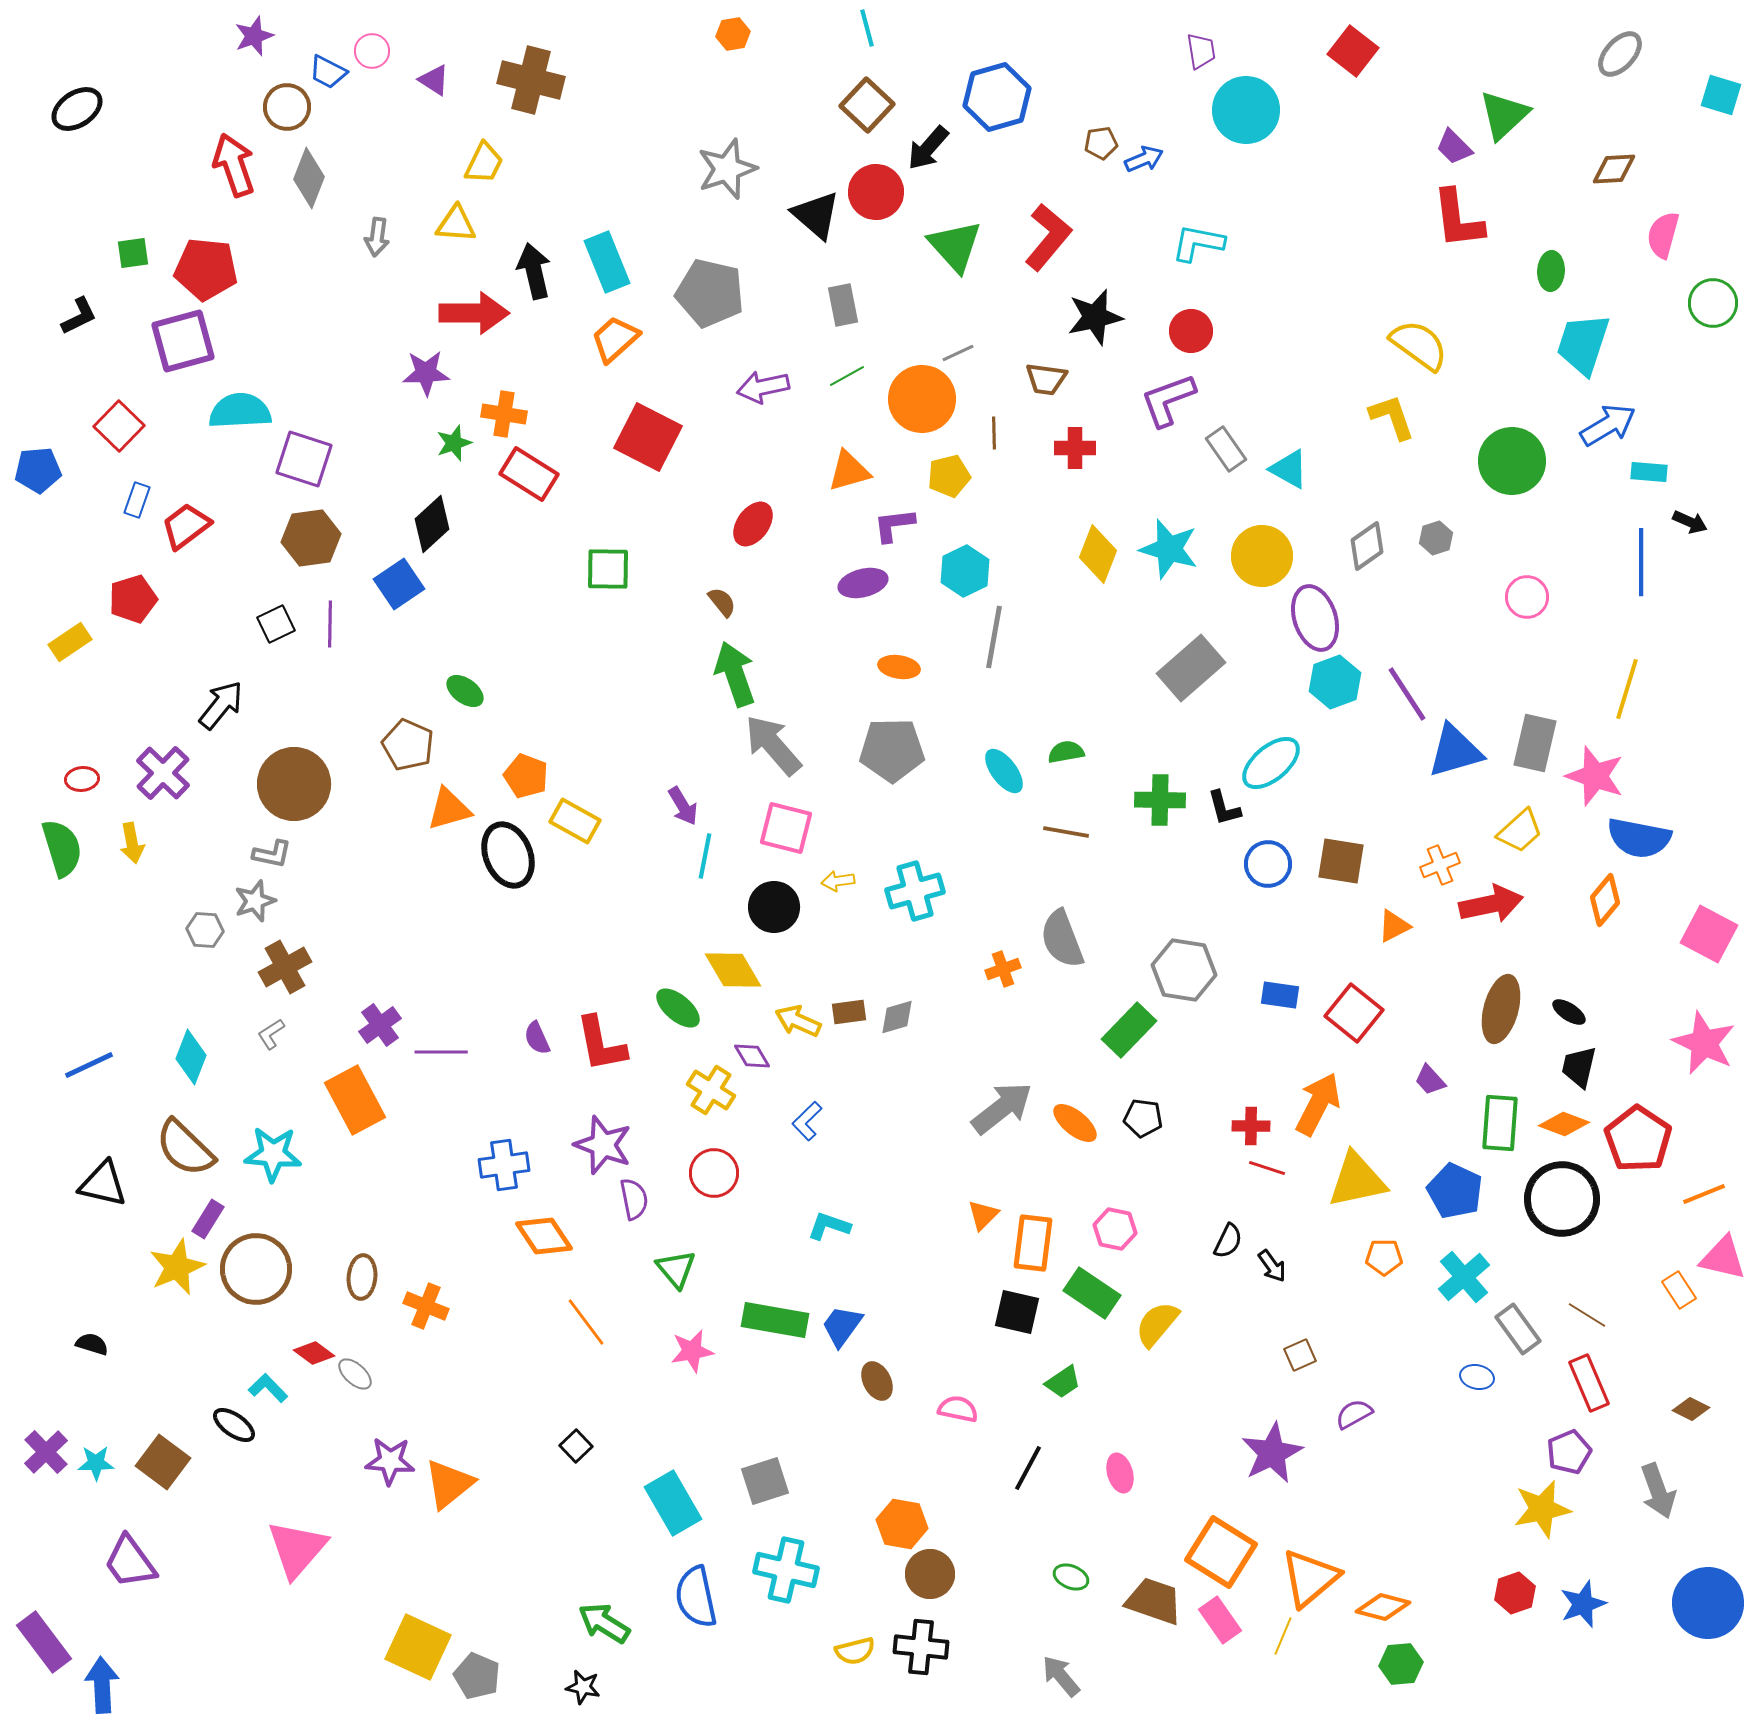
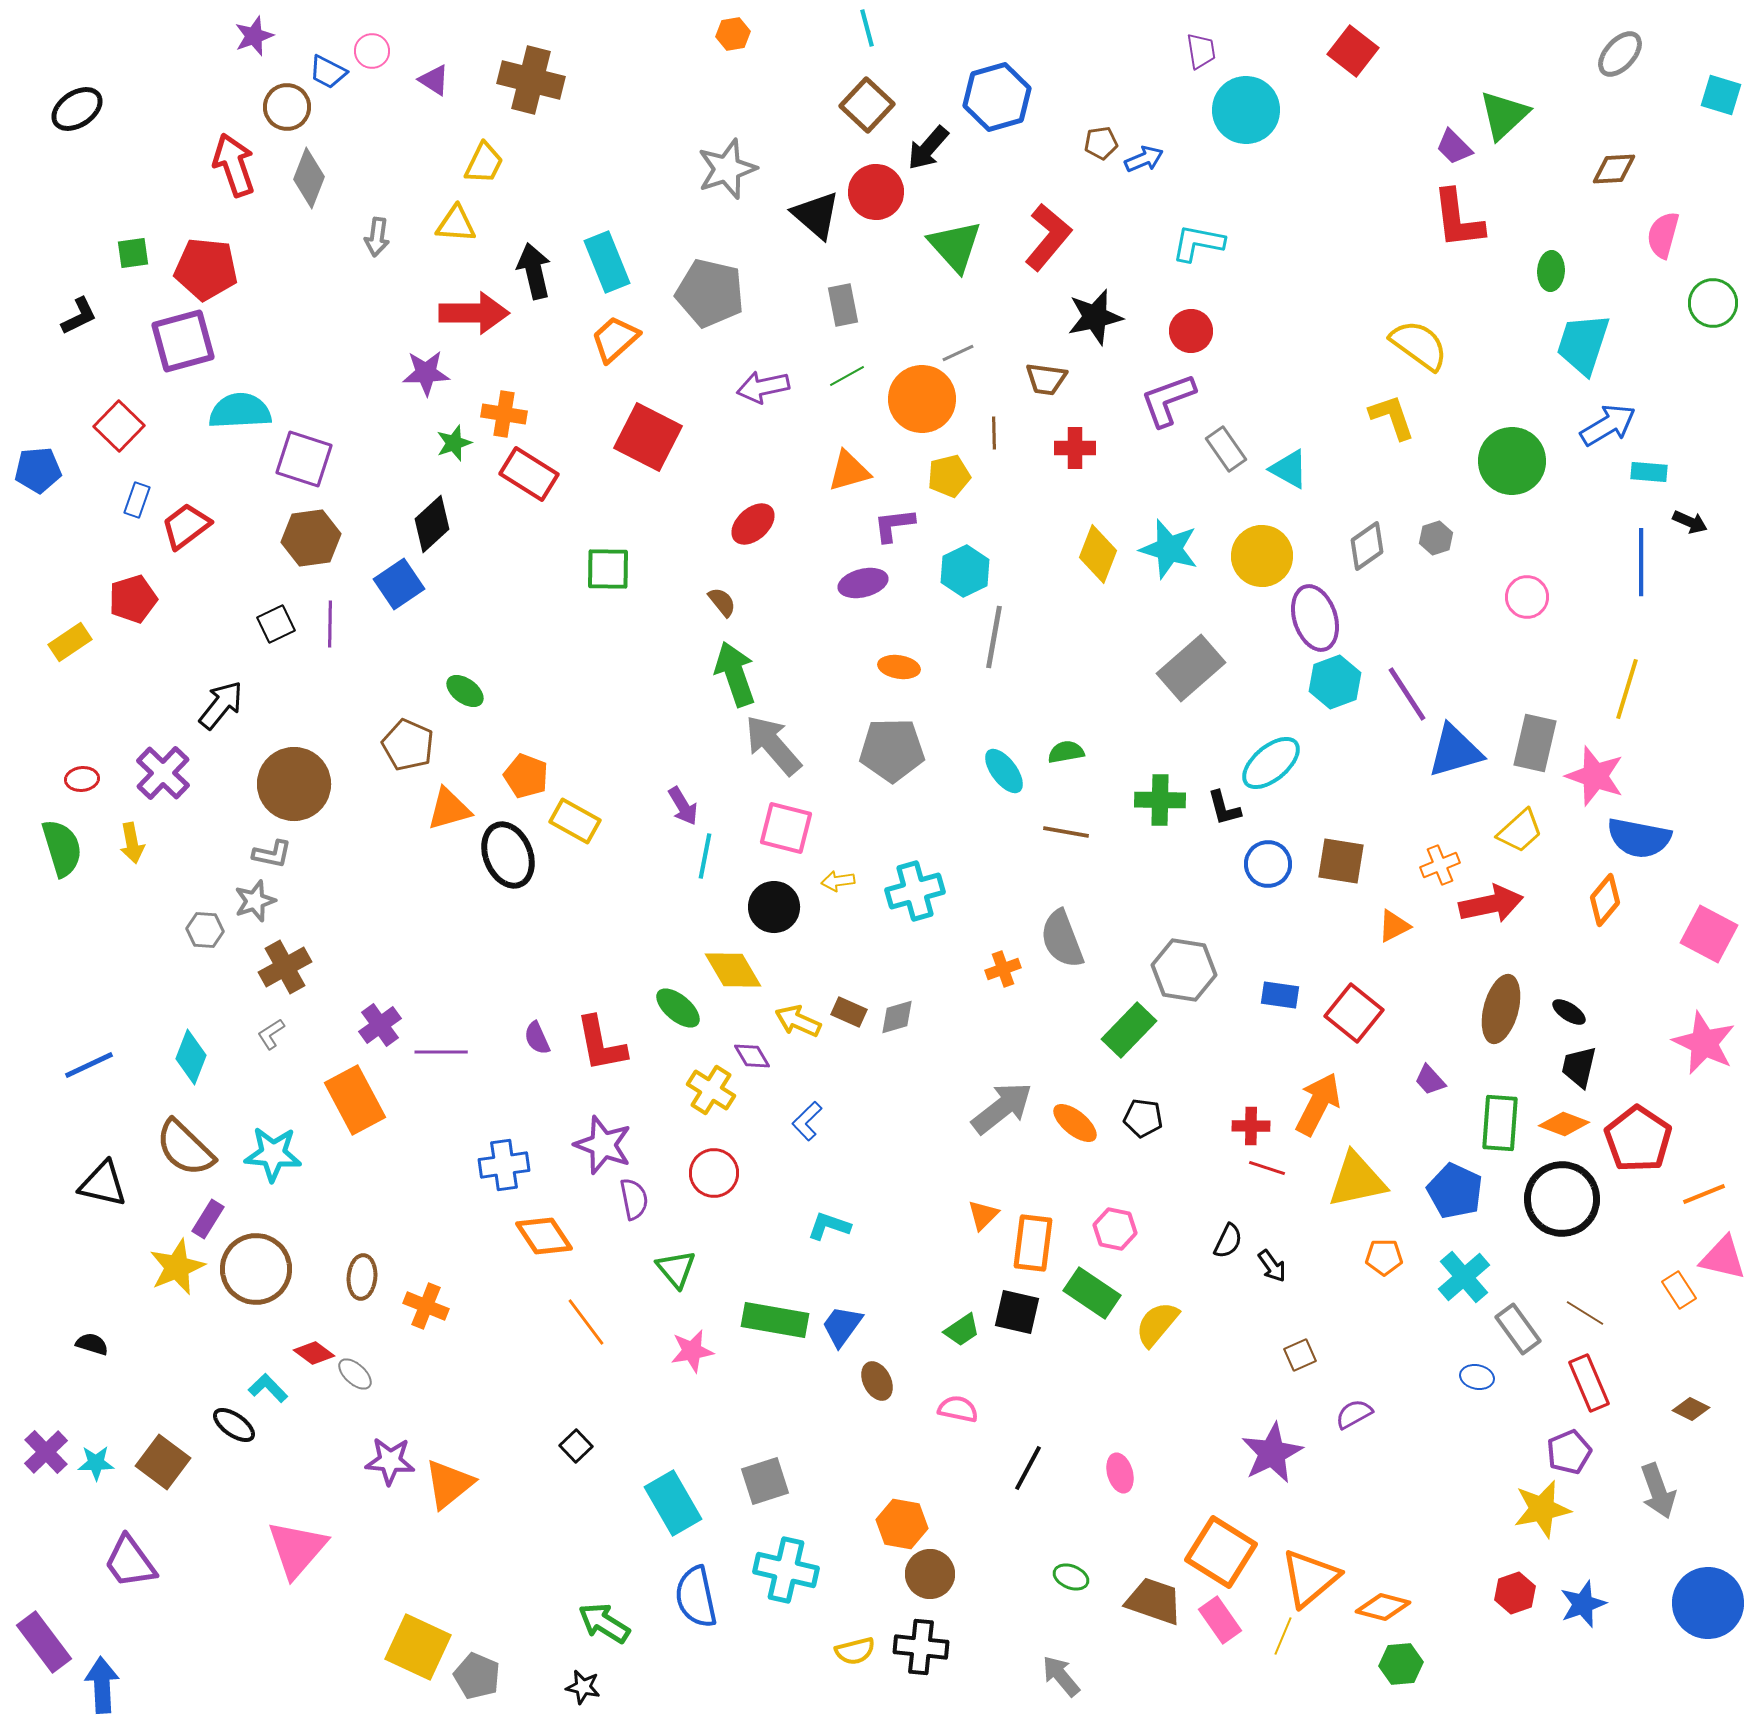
red ellipse at (753, 524): rotated 12 degrees clockwise
brown rectangle at (849, 1012): rotated 32 degrees clockwise
brown line at (1587, 1315): moved 2 px left, 2 px up
green trapezoid at (1063, 1382): moved 101 px left, 52 px up
